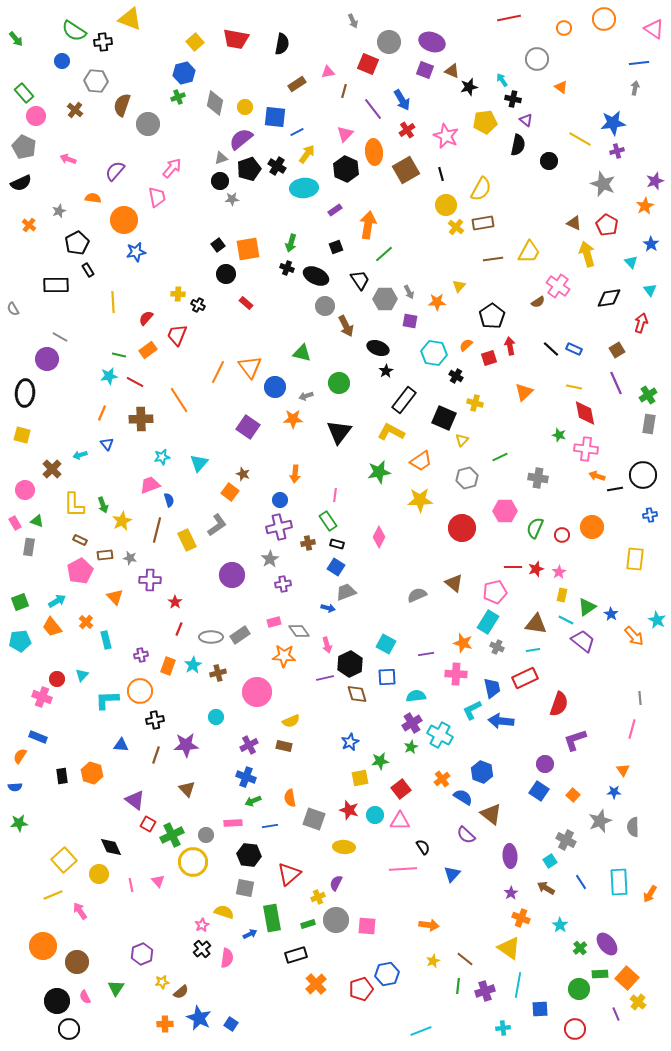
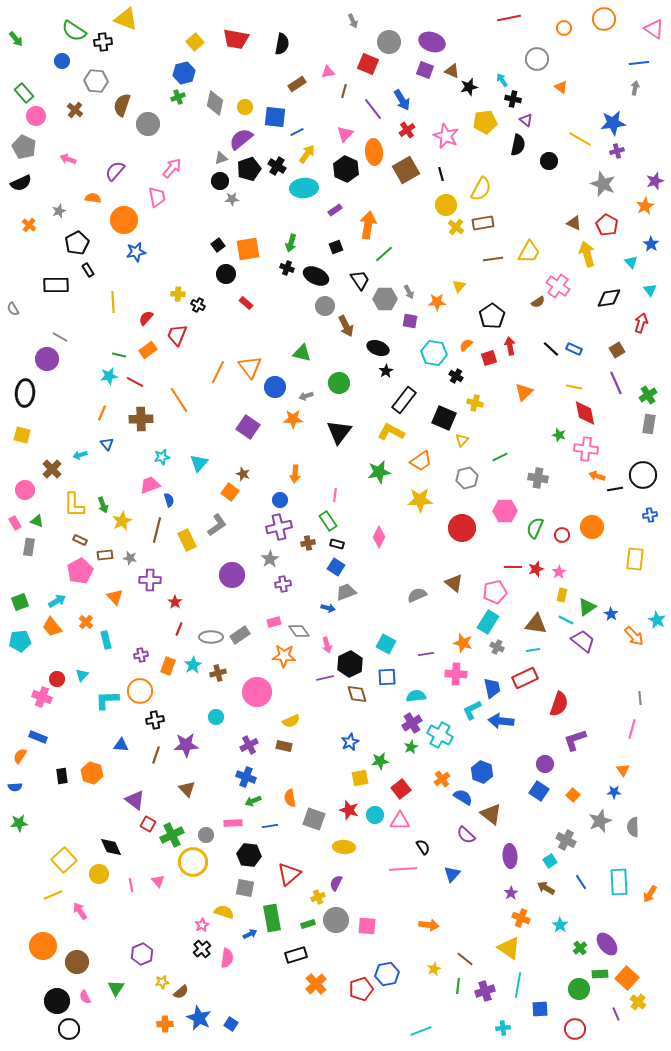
yellow triangle at (130, 19): moved 4 px left
yellow star at (433, 961): moved 1 px right, 8 px down
